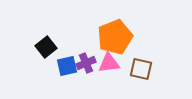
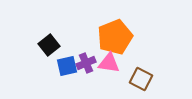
black square: moved 3 px right, 2 px up
pink triangle: rotated 15 degrees clockwise
brown square: moved 10 px down; rotated 15 degrees clockwise
